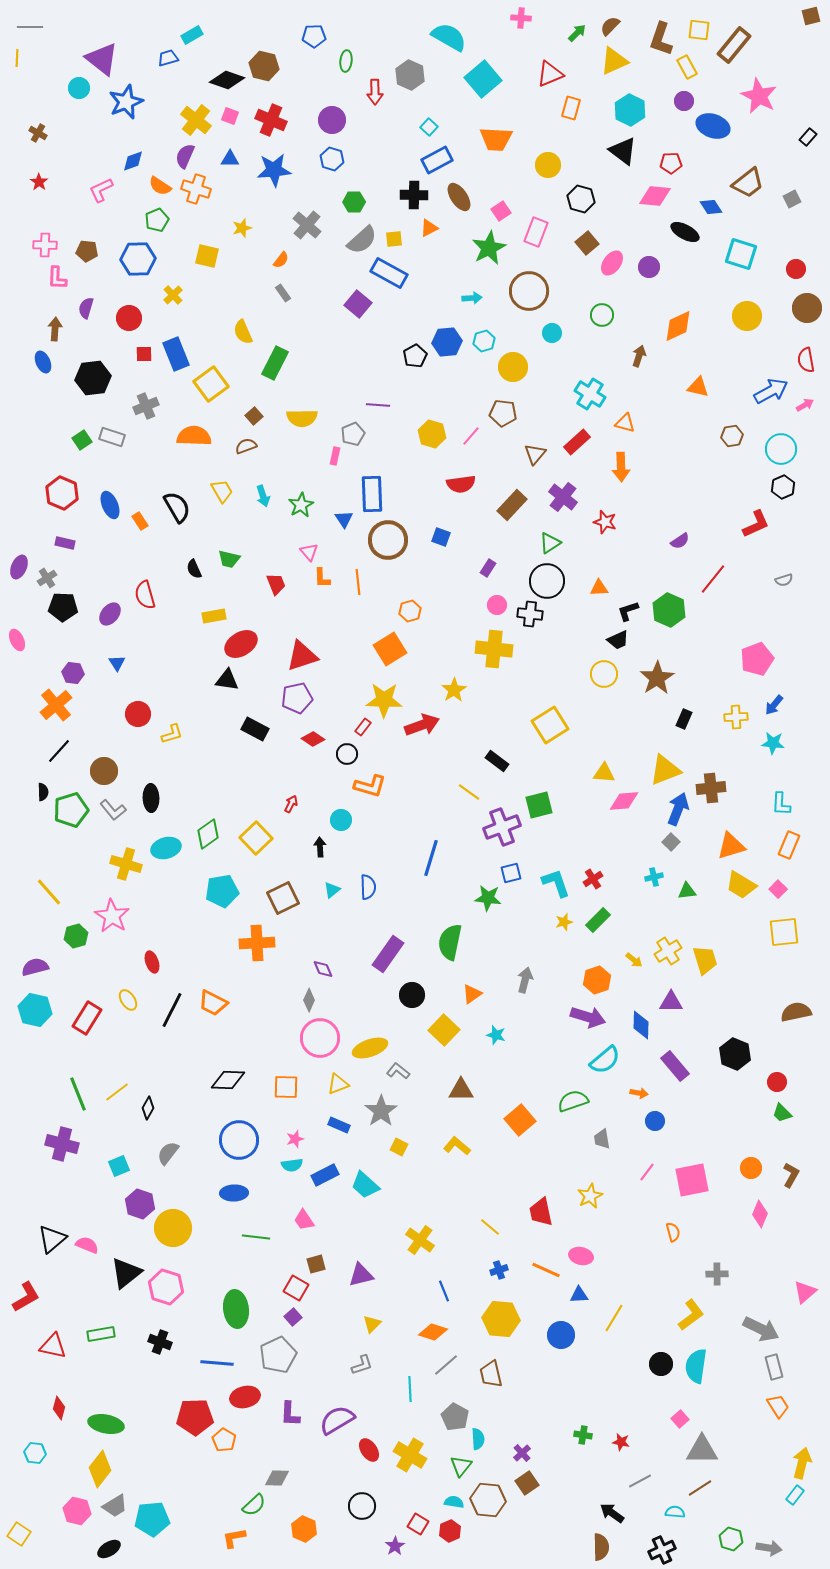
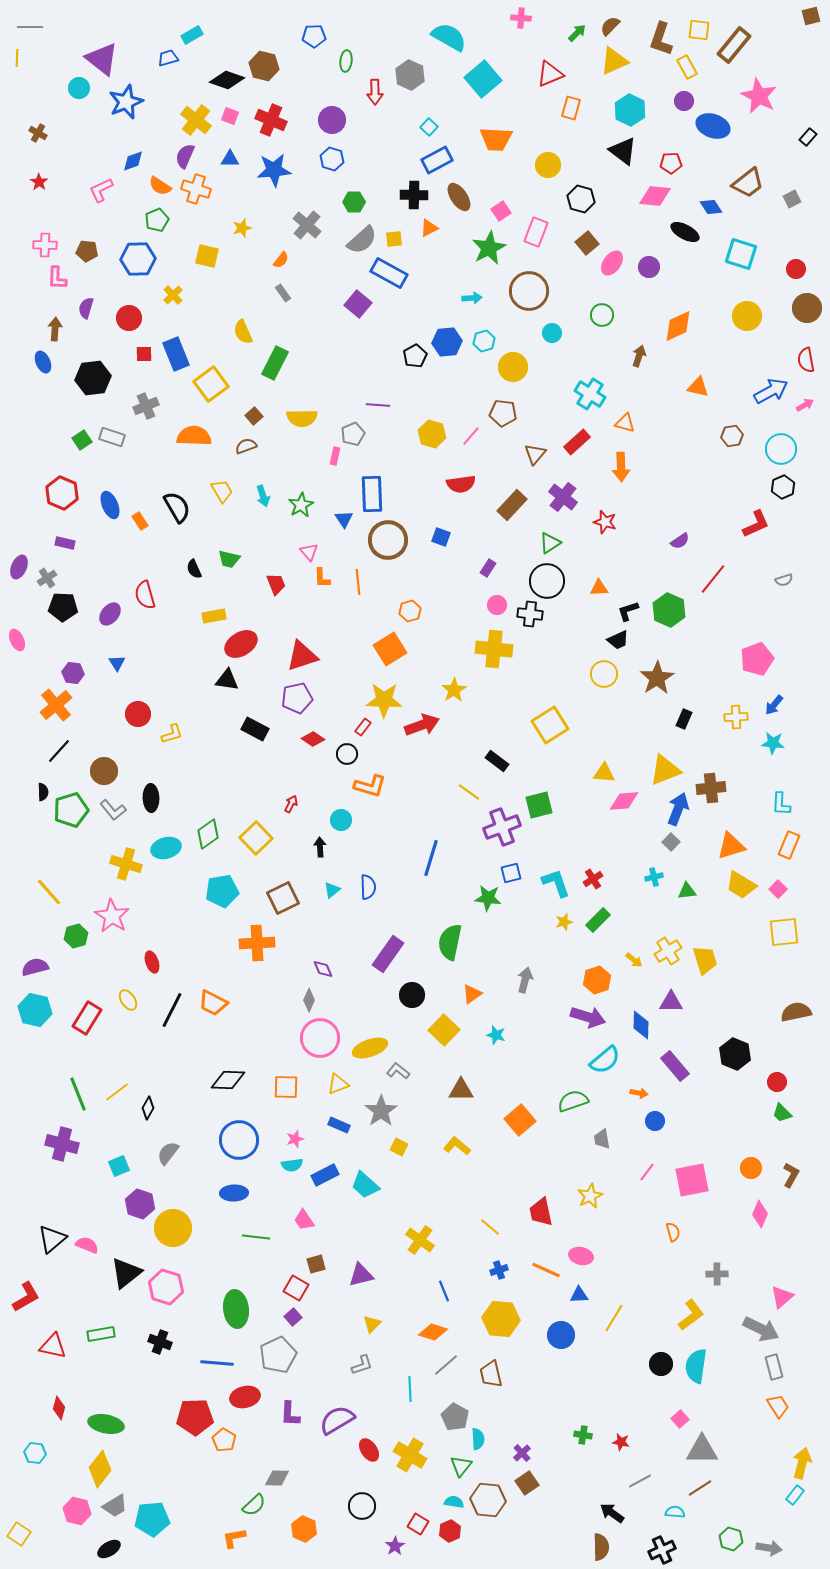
pink triangle at (805, 1292): moved 23 px left, 5 px down
